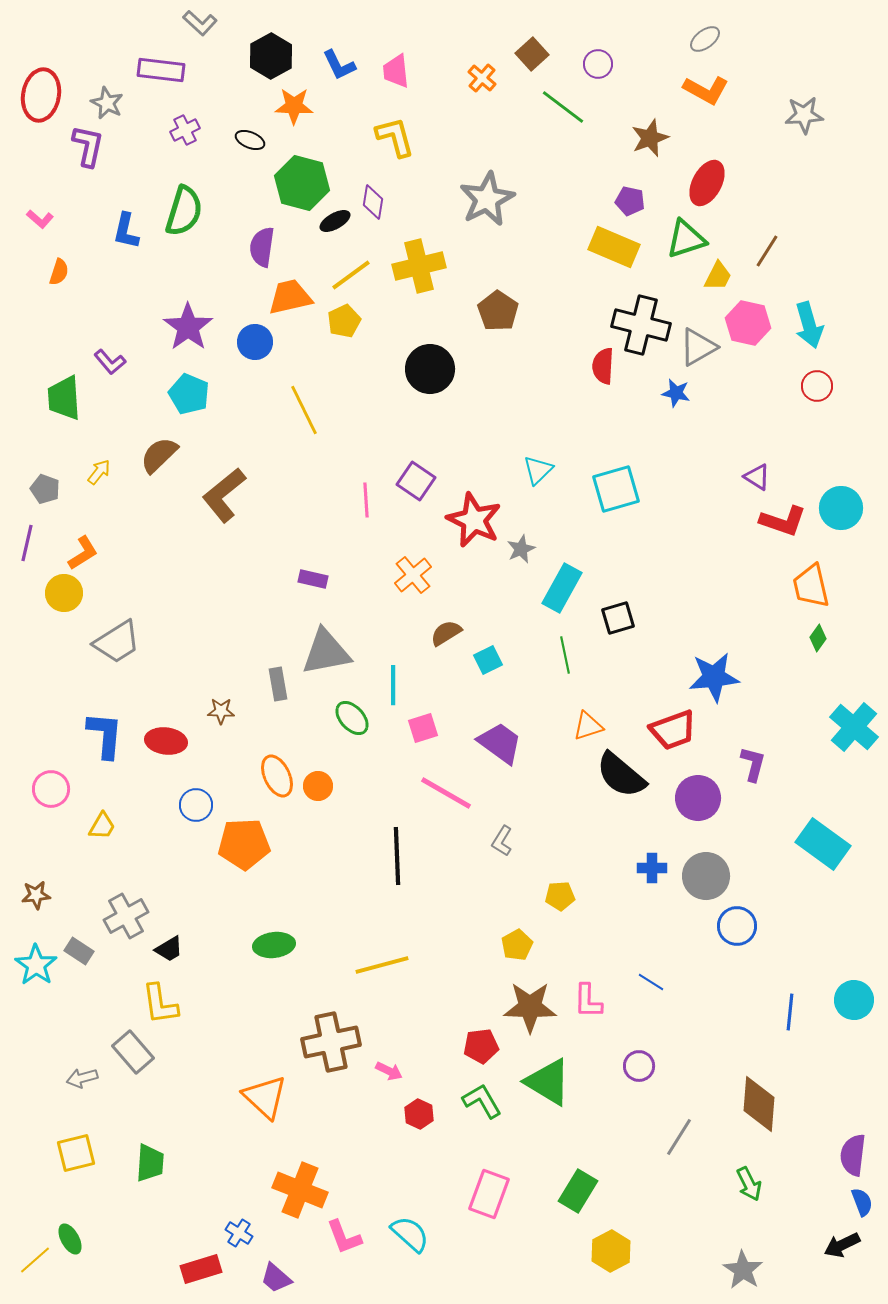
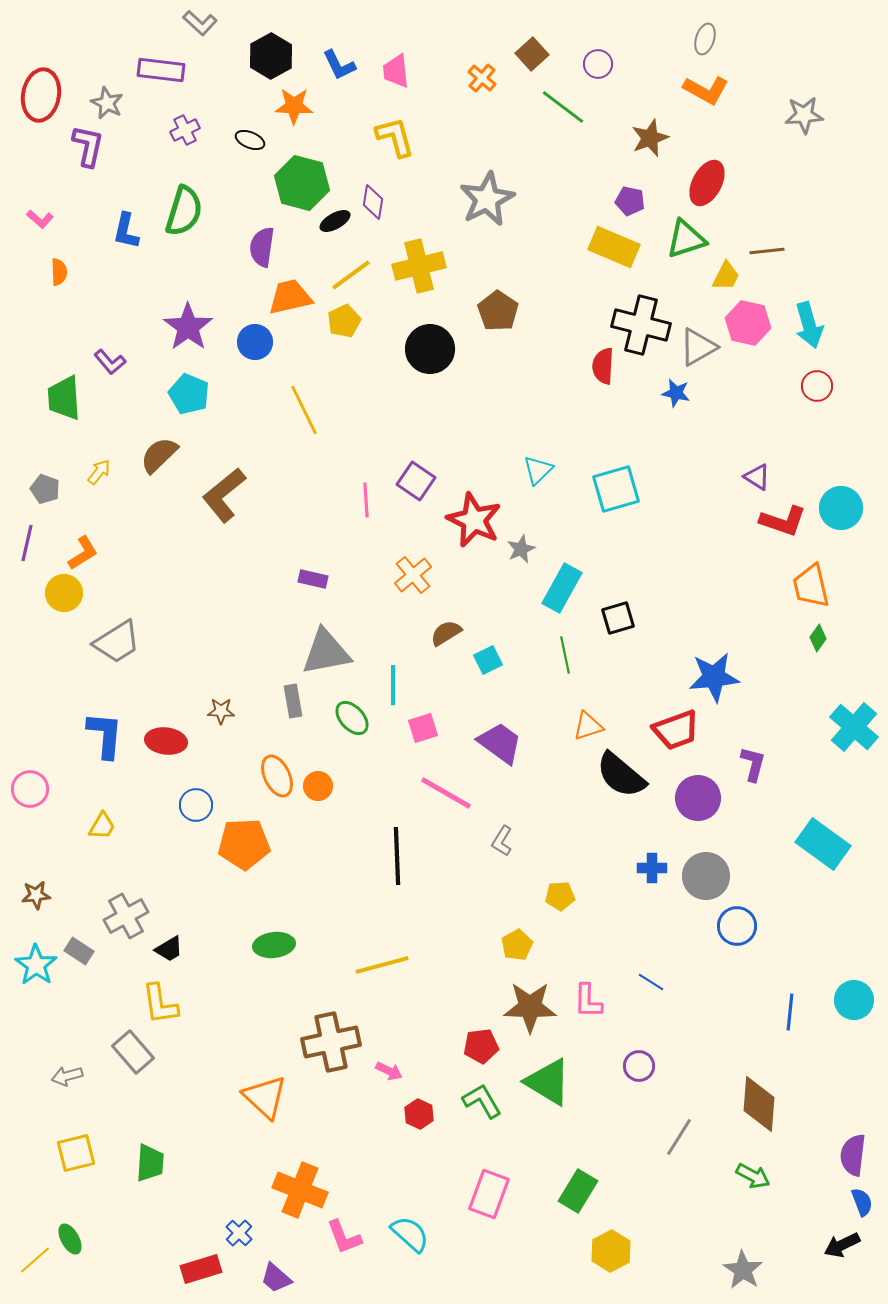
gray ellipse at (705, 39): rotated 36 degrees counterclockwise
brown line at (767, 251): rotated 52 degrees clockwise
orange semicircle at (59, 272): rotated 20 degrees counterclockwise
yellow trapezoid at (718, 276): moved 8 px right
black circle at (430, 369): moved 20 px up
gray rectangle at (278, 684): moved 15 px right, 17 px down
red trapezoid at (673, 730): moved 3 px right
pink circle at (51, 789): moved 21 px left
gray arrow at (82, 1078): moved 15 px left, 2 px up
green arrow at (749, 1184): moved 4 px right, 8 px up; rotated 36 degrees counterclockwise
blue cross at (239, 1233): rotated 12 degrees clockwise
